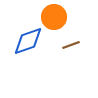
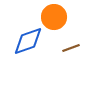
brown line: moved 3 px down
